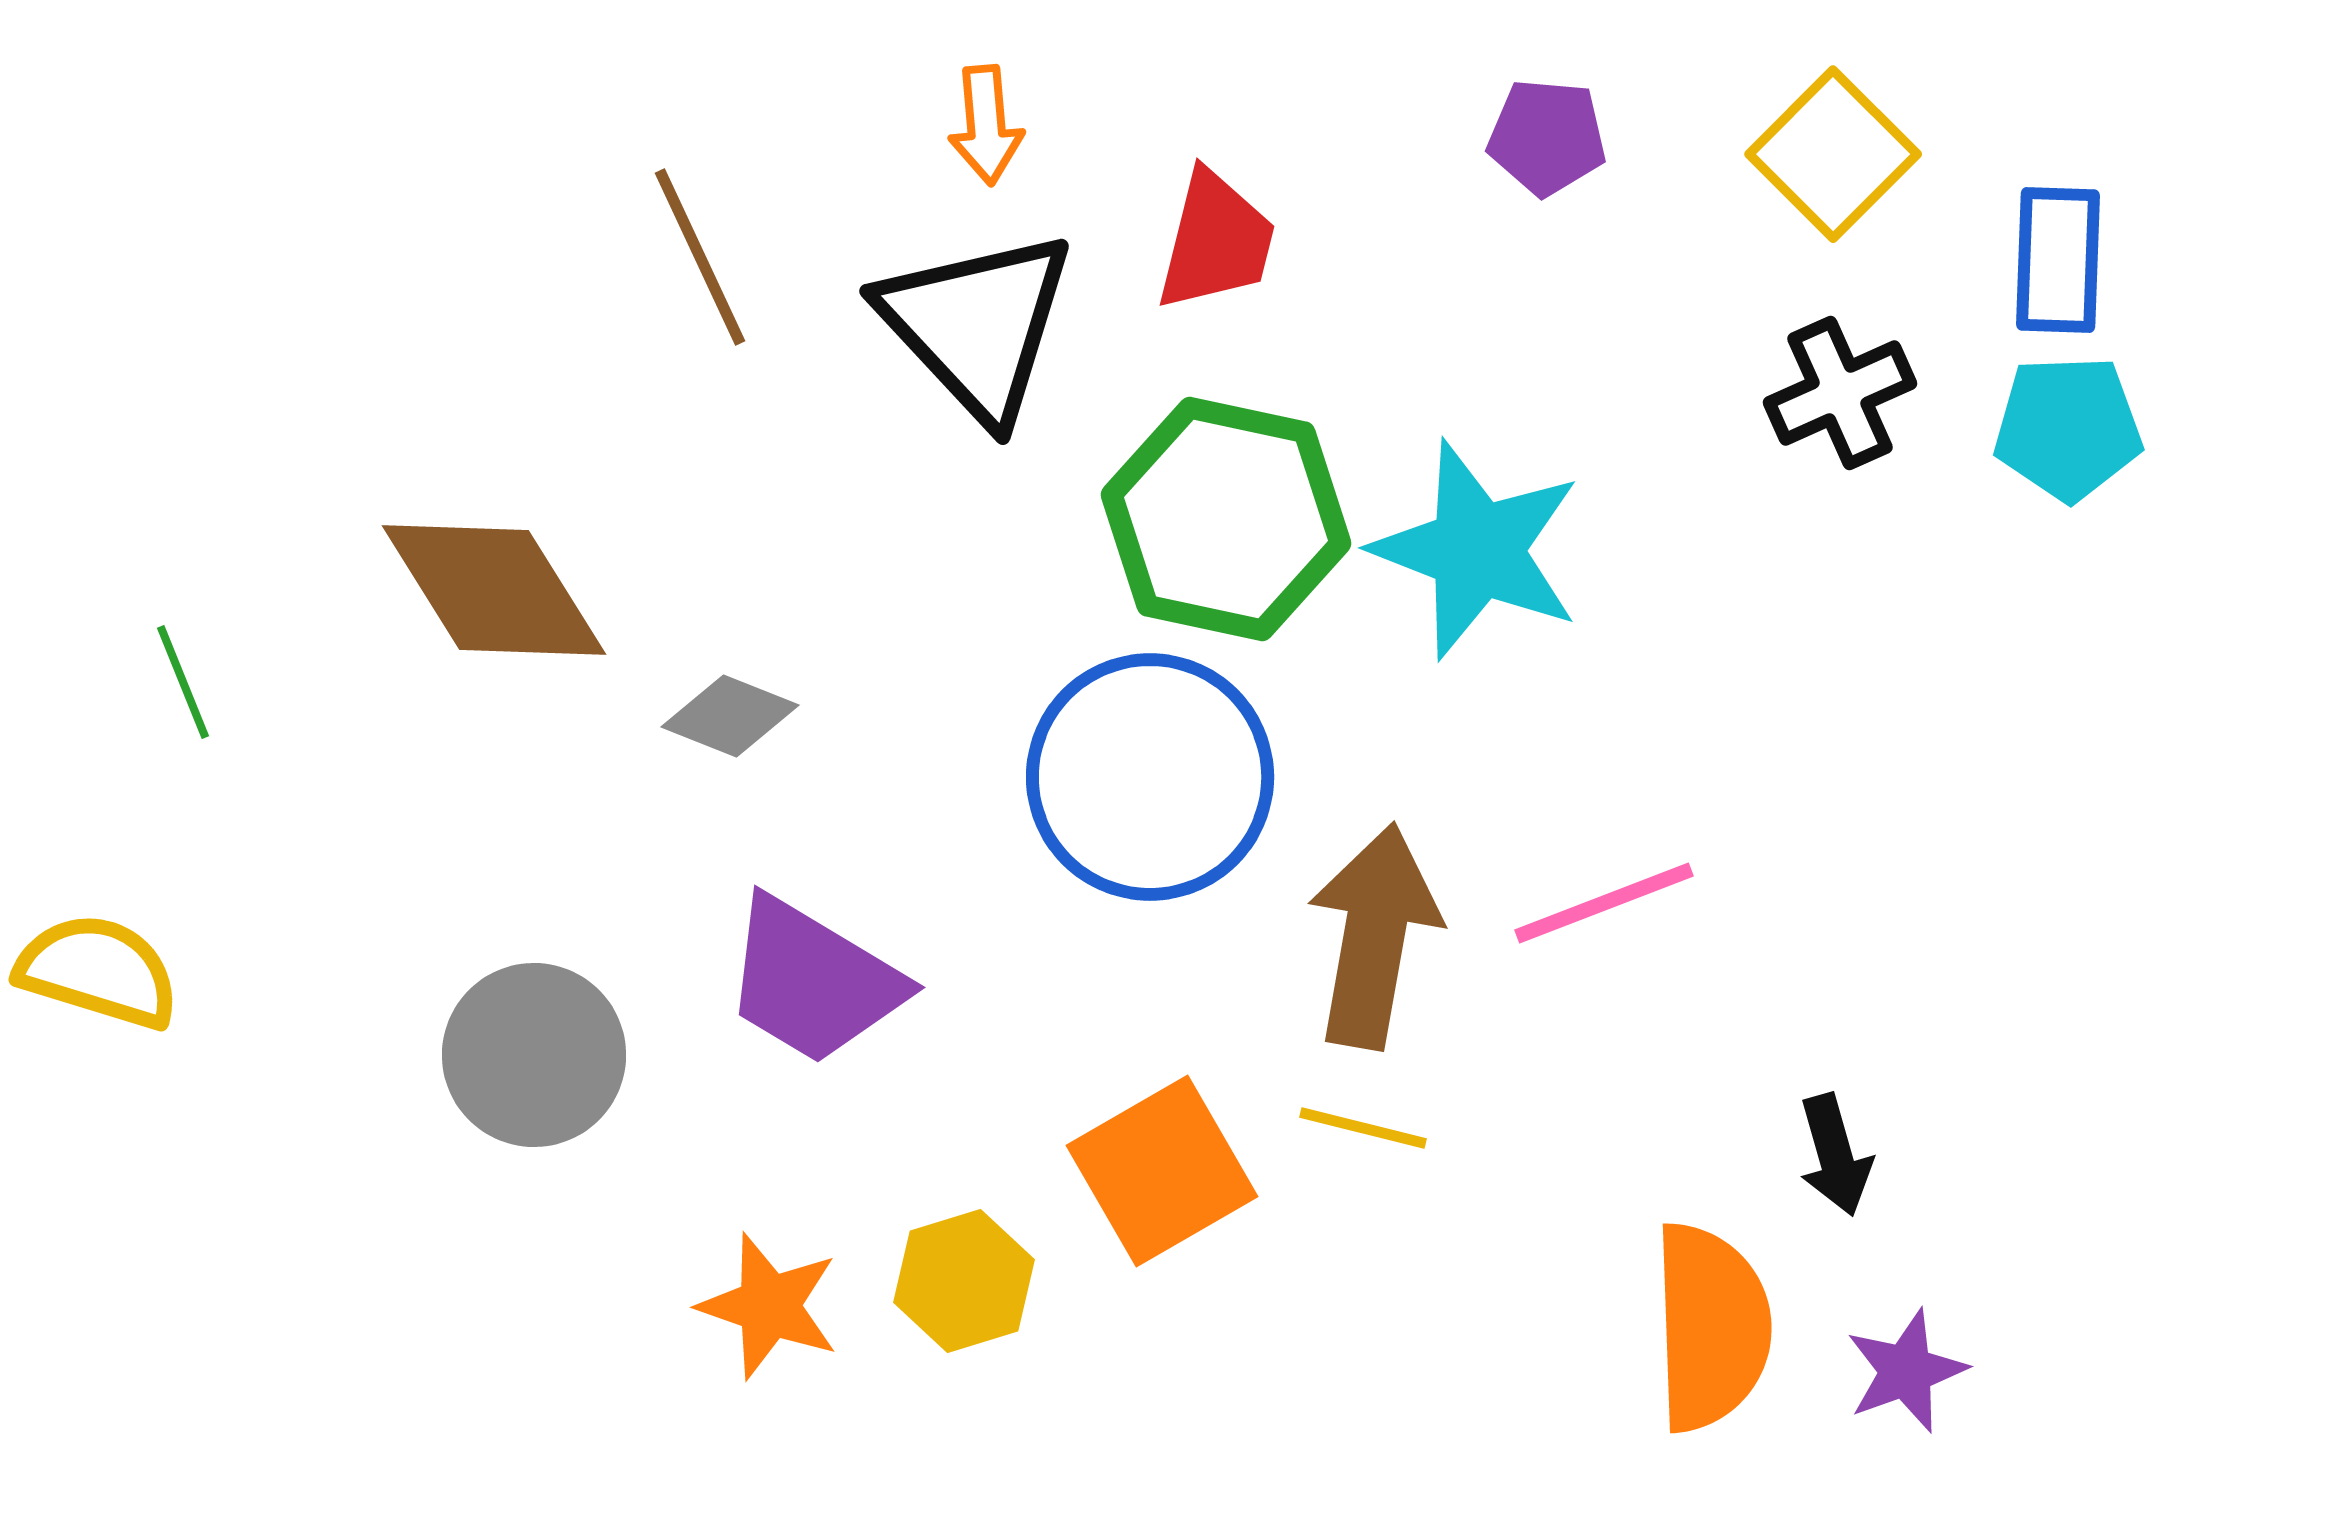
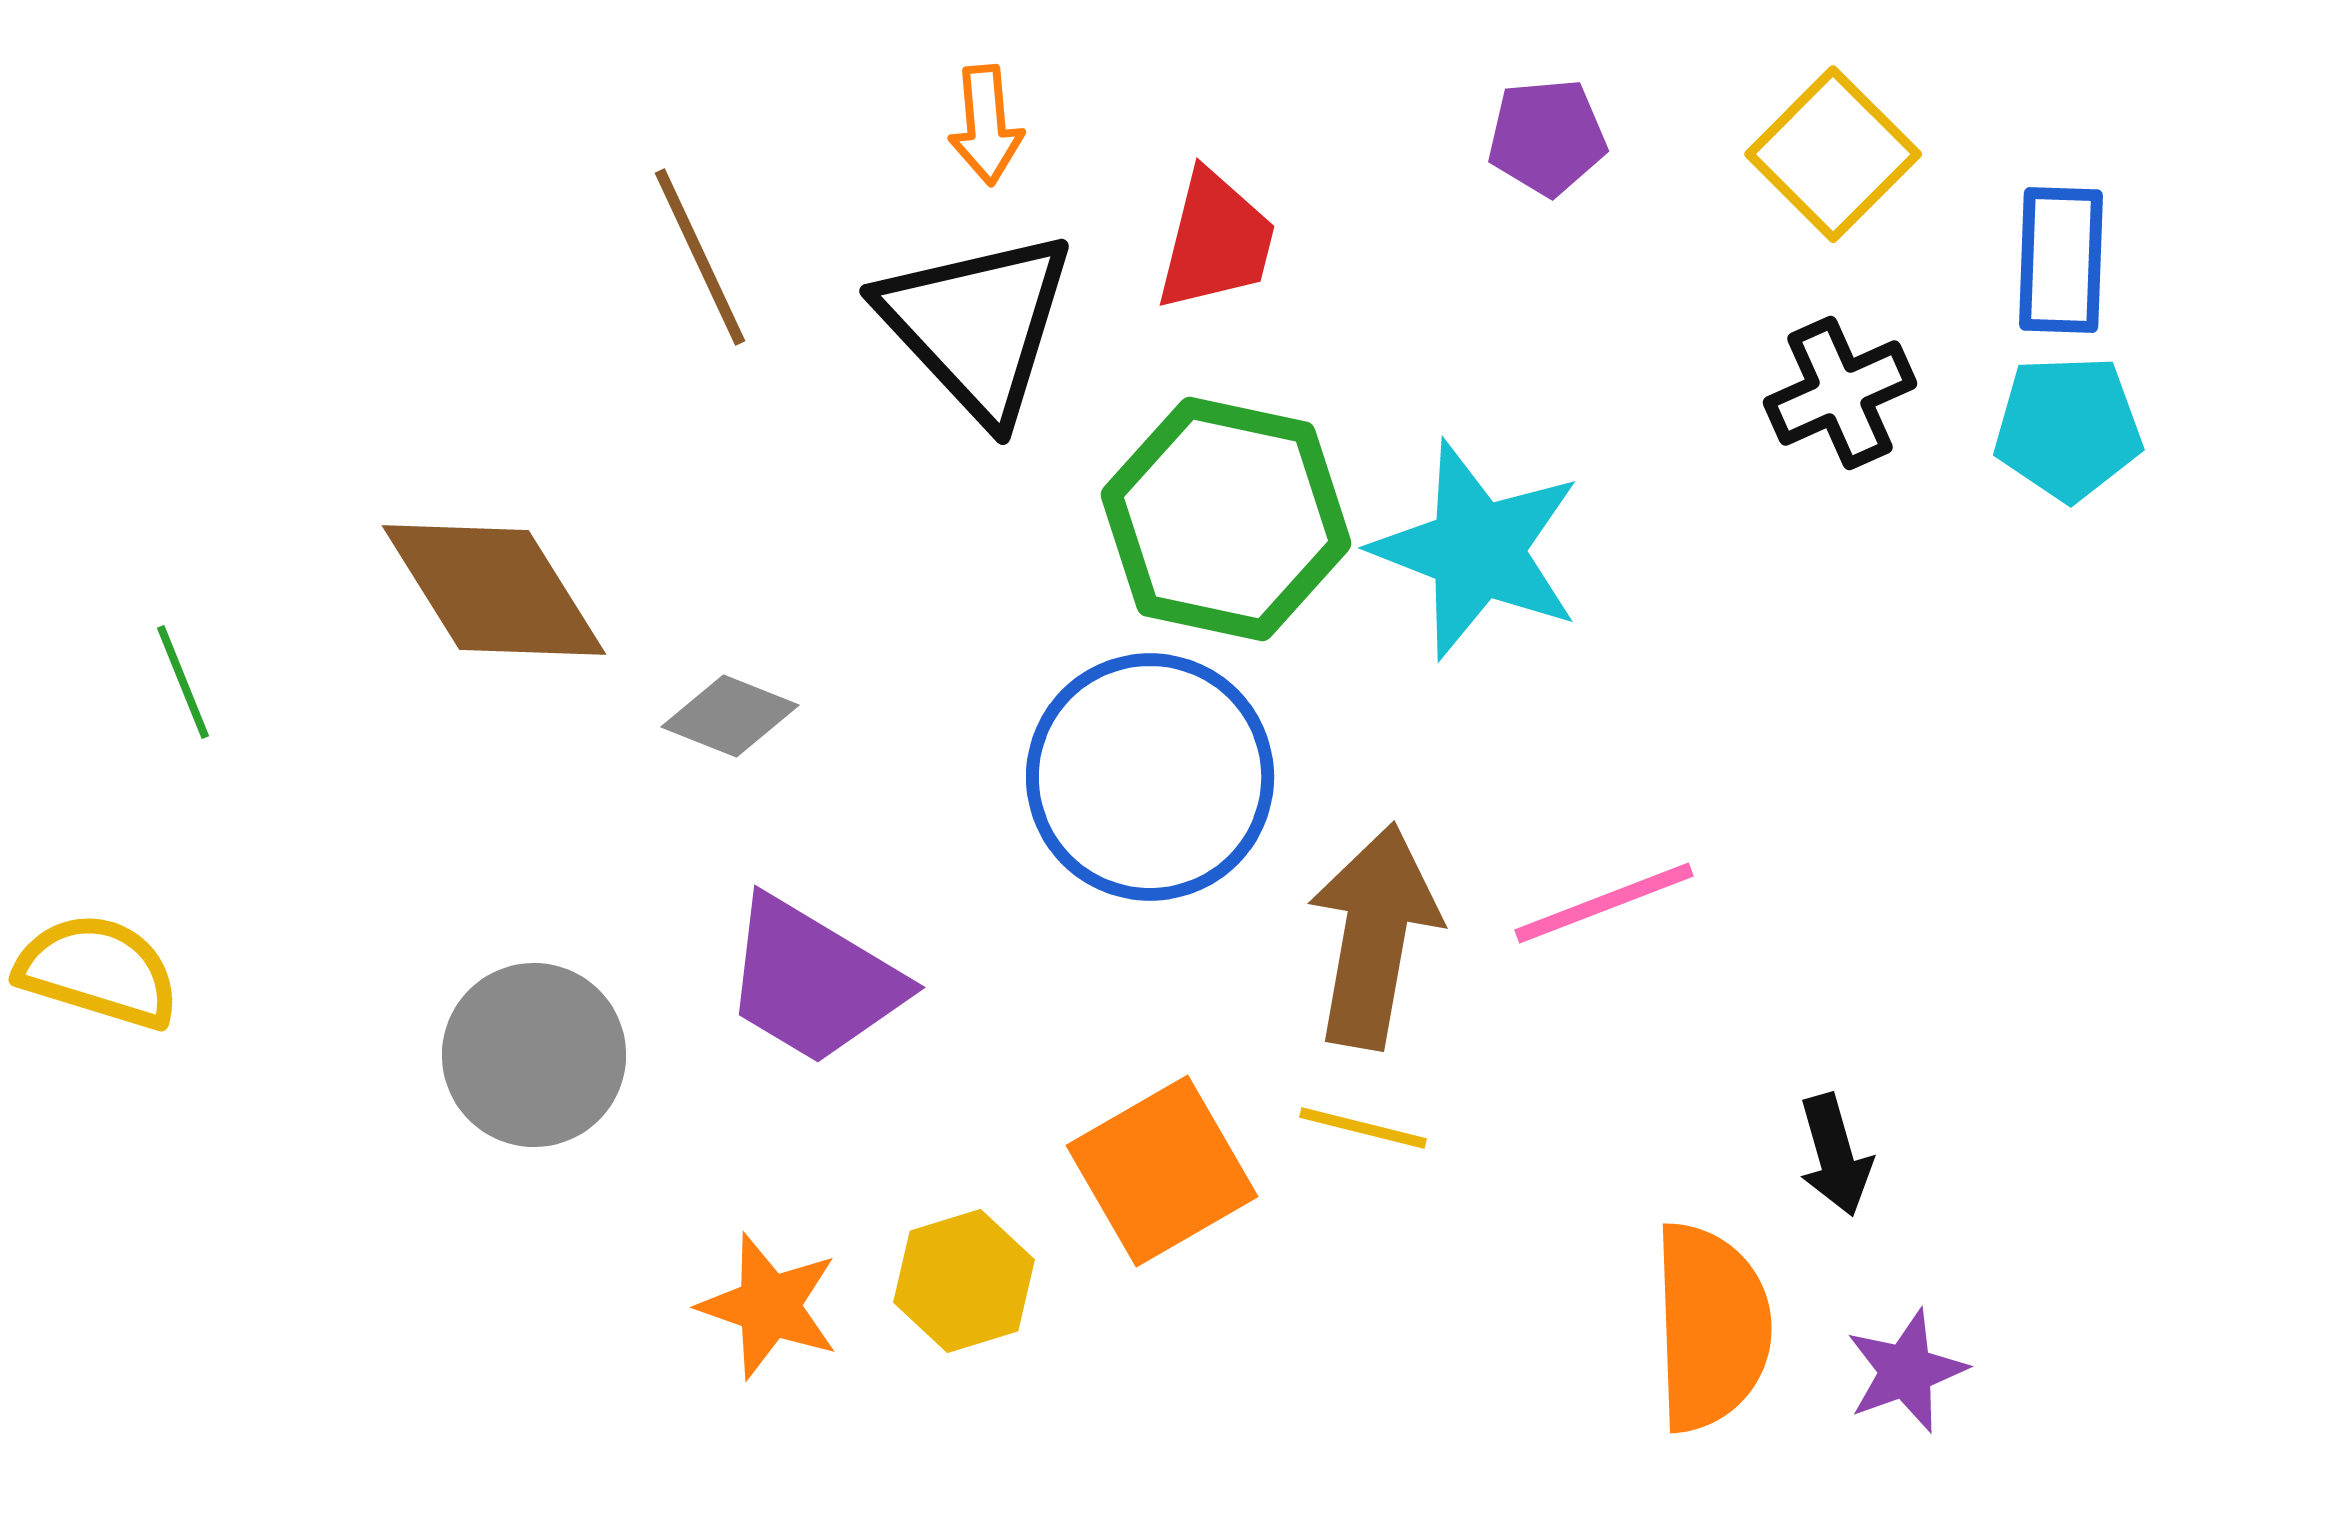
purple pentagon: rotated 10 degrees counterclockwise
blue rectangle: moved 3 px right
